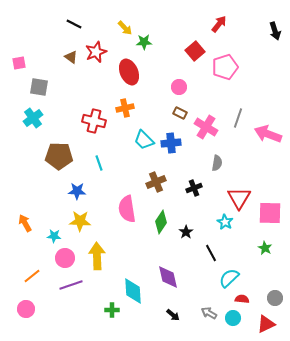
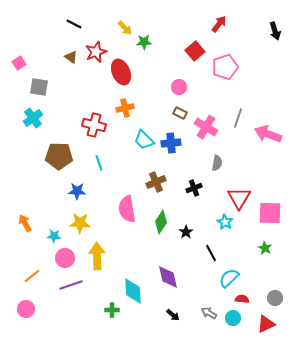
pink square at (19, 63): rotated 24 degrees counterclockwise
red ellipse at (129, 72): moved 8 px left
red cross at (94, 121): moved 4 px down
yellow star at (80, 221): moved 2 px down
